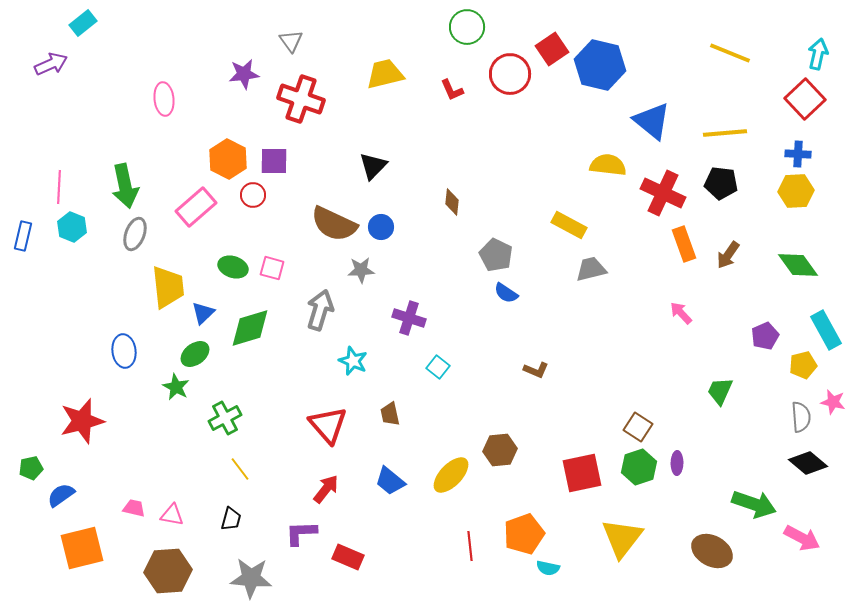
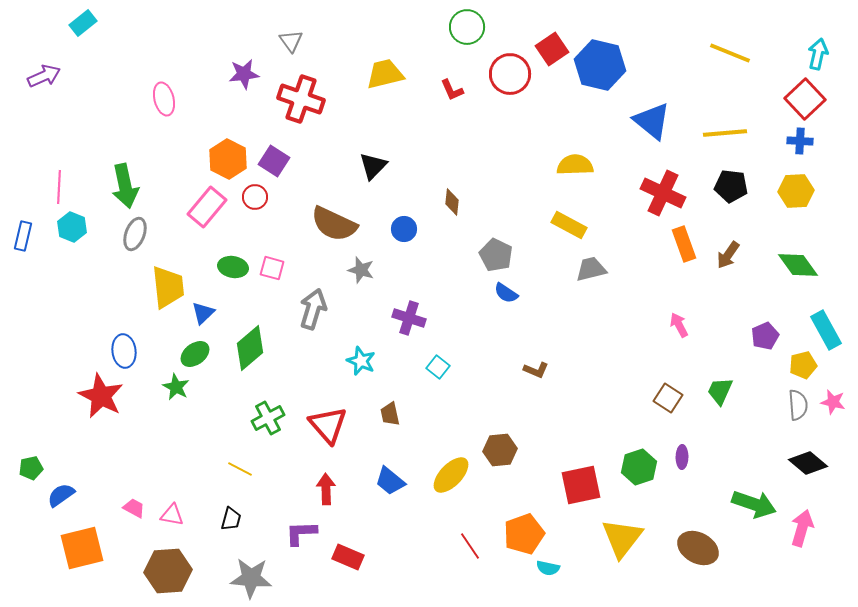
purple arrow at (51, 64): moved 7 px left, 12 px down
pink ellipse at (164, 99): rotated 8 degrees counterclockwise
blue cross at (798, 154): moved 2 px right, 13 px up
purple square at (274, 161): rotated 32 degrees clockwise
yellow semicircle at (608, 165): moved 33 px left; rotated 9 degrees counterclockwise
black pentagon at (721, 183): moved 10 px right, 3 px down
red circle at (253, 195): moved 2 px right, 2 px down
pink rectangle at (196, 207): moved 11 px right; rotated 9 degrees counterclockwise
blue circle at (381, 227): moved 23 px right, 2 px down
green ellipse at (233, 267): rotated 8 degrees counterclockwise
gray star at (361, 270): rotated 20 degrees clockwise
gray arrow at (320, 310): moved 7 px left, 1 px up
pink arrow at (681, 313): moved 2 px left, 12 px down; rotated 15 degrees clockwise
green diamond at (250, 328): moved 20 px down; rotated 24 degrees counterclockwise
cyan star at (353, 361): moved 8 px right
gray semicircle at (801, 417): moved 3 px left, 12 px up
green cross at (225, 418): moved 43 px right
red star at (82, 421): moved 19 px right, 25 px up; rotated 30 degrees counterclockwise
brown square at (638, 427): moved 30 px right, 29 px up
purple ellipse at (677, 463): moved 5 px right, 6 px up
yellow line at (240, 469): rotated 25 degrees counterclockwise
red square at (582, 473): moved 1 px left, 12 px down
red arrow at (326, 489): rotated 40 degrees counterclockwise
pink trapezoid at (134, 508): rotated 15 degrees clockwise
pink arrow at (802, 538): moved 10 px up; rotated 102 degrees counterclockwise
red line at (470, 546): rotated 28 degrees counterclockwise
brown ellipse at (712, 551): moved 14 px left, 3 px up
